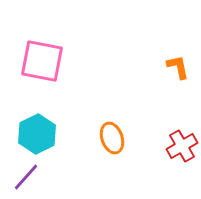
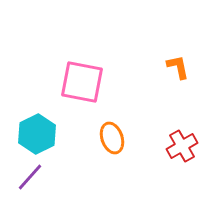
pink square: moved 40 px right, 21 px down
purple line: moved 4 px right
